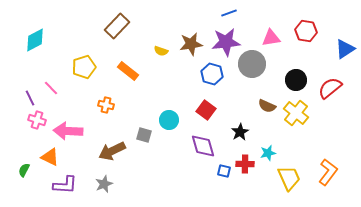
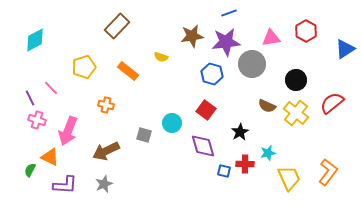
red hexagon: rotated 20 degrees clockwise
brown star: moved 1 px right, 8 px up
yellow semicircle: moved 6 px down
red semicircle: moved 2 px right, 15 px down
cyan circle: moved 3 px right, 3 px down
pink arrow: rotated 72 degrees counterclockwise
brown arrow: moved 6 px left
green semicircle: moved 6 px right
